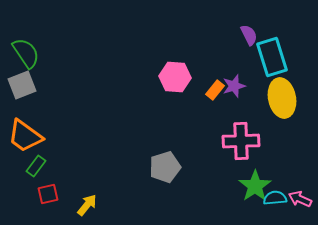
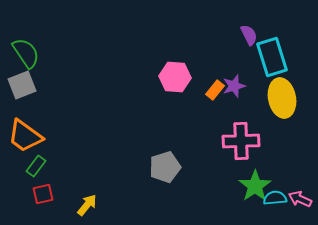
red square: moved 5 px left
